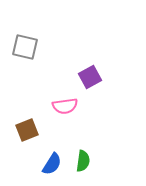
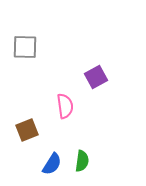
gray square: rotated 12 degrees counterclockwise
purple square: moved 6 px right
pink semicircle: rotated 90 degrees counterclockwise
green semicircle: moved 1 px left
